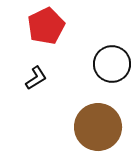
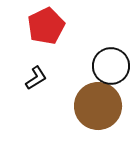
black circle: moved 1 px left, 2 px down
brown circle: moved 21 px up
